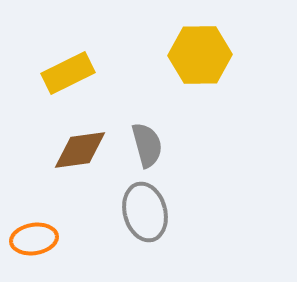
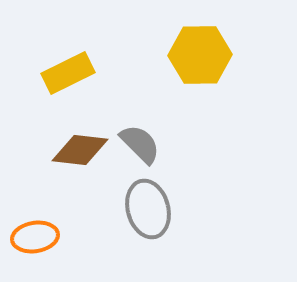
gray semicircle: moved 7 px left, 1 px up; rotated 30 degrees counterclockwise
brown diamond: rotated 14 degrees clockwise
gray ellipse: moved 3 px right, 3 px up
orange ellipse: moved 1 px right, 2 px up
